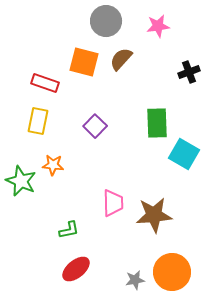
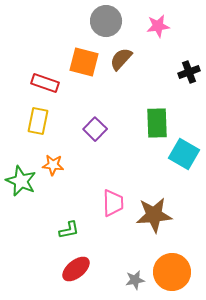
purple square: moved 3 px down
